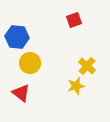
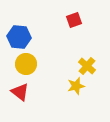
blue hexagon: moved 2 px right
yellow circle: moved 4 px left, 1 px down
red triangle: moved 1 px left, 1 px up
